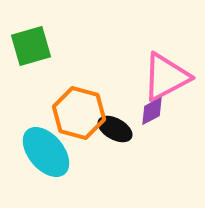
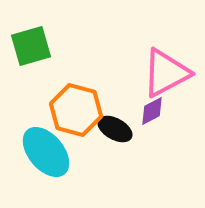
pink triangle: moved 4 px up
orange hexagon: moved 3 px left, 3 px up
